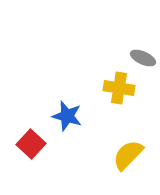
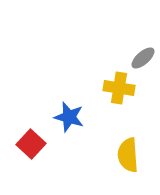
gray ellipse: rotated 65 degrees counterclockwise
blue star: moved 2 px right, 1 px down
yellow semicircle: rotated 48 degrees counterclockwise
